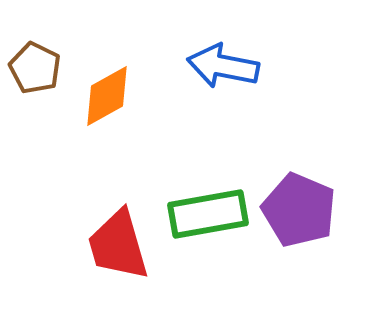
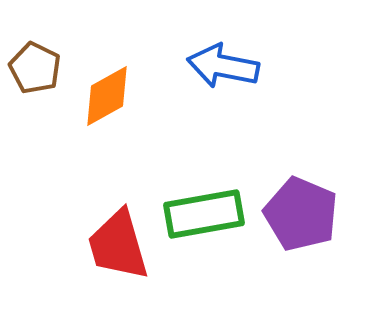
purple pentagon: moved 2 px right, 4 px down
green rectangle: moved 4 px left
